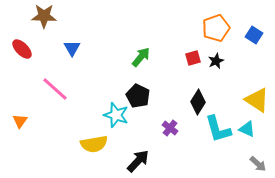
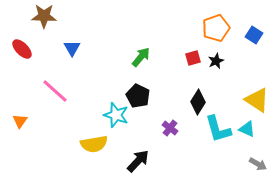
pink line: moved 2 px down
gray arrow: rotated 12 degrees counterclockwise
